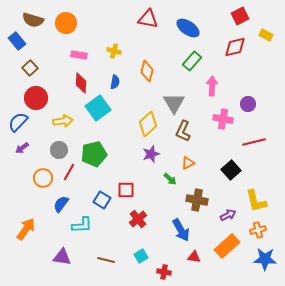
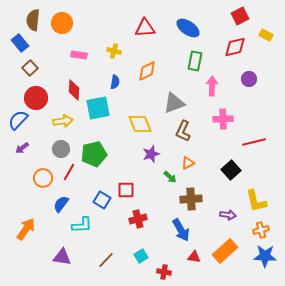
red triangle at (148, 19): moved 3 px left, 9 px down; rotated 15 degrees counterclockwise
brown semicircle at (33, 20): rotated 80 degrees clockwise
orange circle at (66, 23): moved 4 px left
blue rectangle at (17, 41): moved 3 px right, 2 px down
green rectangle at (192, 61): moved 3 px right; rotated 30 degrees counterclockwise
orange diamond at (147, 71): rotated 50 degrees clockwise
red diamond at (81, 83): moved 7 px left, 7 px down
gray triangle at (174, 103): rotated 40 degrees clockwise
purple circle at (248, 104): moved 1 px right, 25 px up
cyan square at (98, 108): rotated 25 degrees clockwise
pink cross at (223, 119): rotated 12 degrees counterclockwise
blue semicircle at (18, 122): moved 2 px up
yellow diamond at (148, 124): moved 8 px left; rotated 70 degrees counterclockwise
gray circle at (59, 150): moved 2 px right, 1 px up
green arrow at (170, 179): moved 2 px up
brown cross at (197, 200): moved 6 px left, 1 px up; rotated 15 degrees counterclockwise
purple arrow at (228, 215): rotated 35 degrees clockwise
red cross at (138, 219): rotated 24 degrees clockwise
orange cross at (258, 230): moved 3 px right
orange rectangle at (227, 246): moved 2 px left, 5 px down
blue star at (265, 259): moved 3 px up
brown line at (106, 260): rotated 60 degrees counterclockwise
